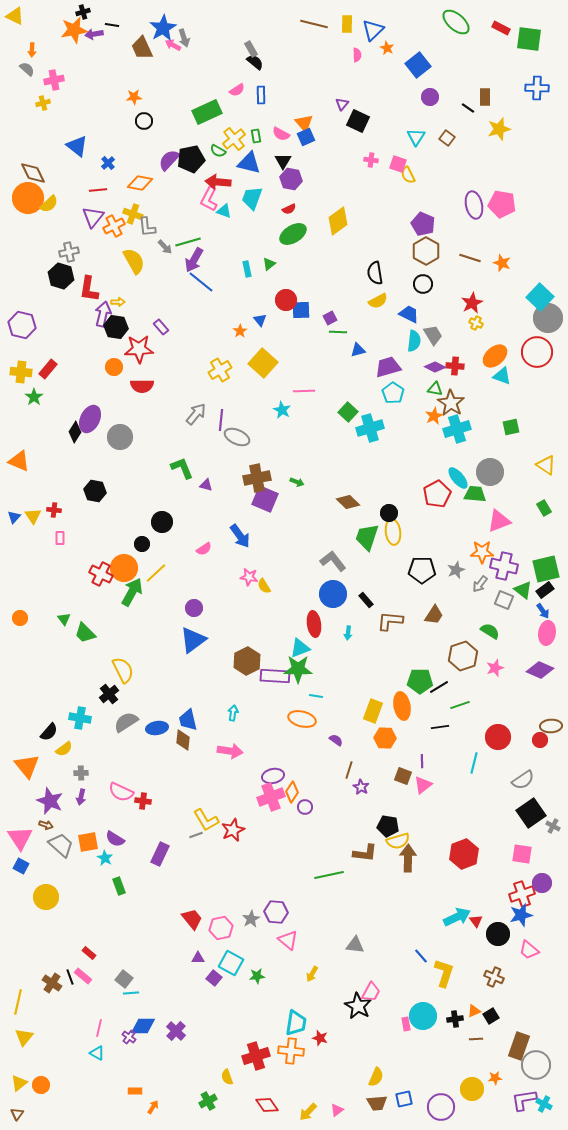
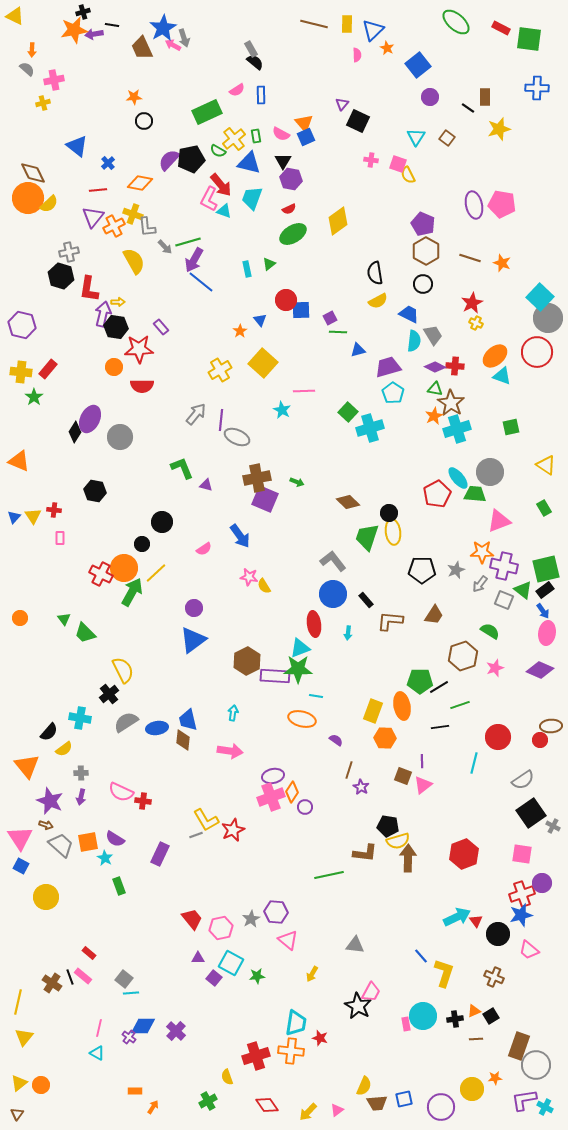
red arrow at (218, 182): moved 3 px right, 3 px down; rotated 135 degrees counterclockwise
yellow semicircle at (376, 1077): moved 12 px left, 9 px down
cyan cross at (544, 1104): moved 1 px right, 3 px down
